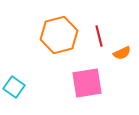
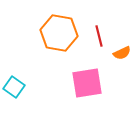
orange hexagon: moved 2 px up; rotated 24 degrees clockwise
